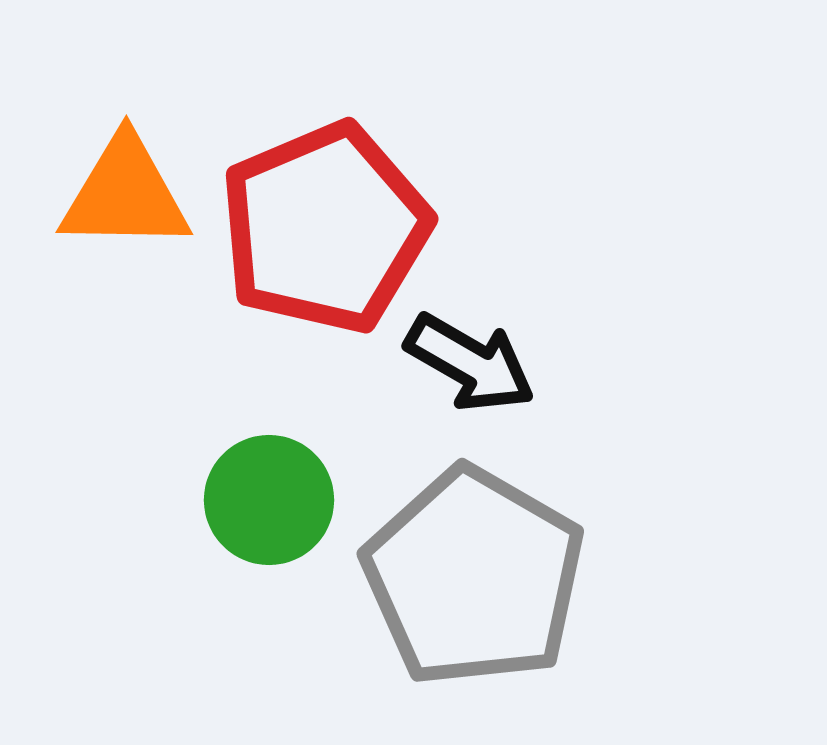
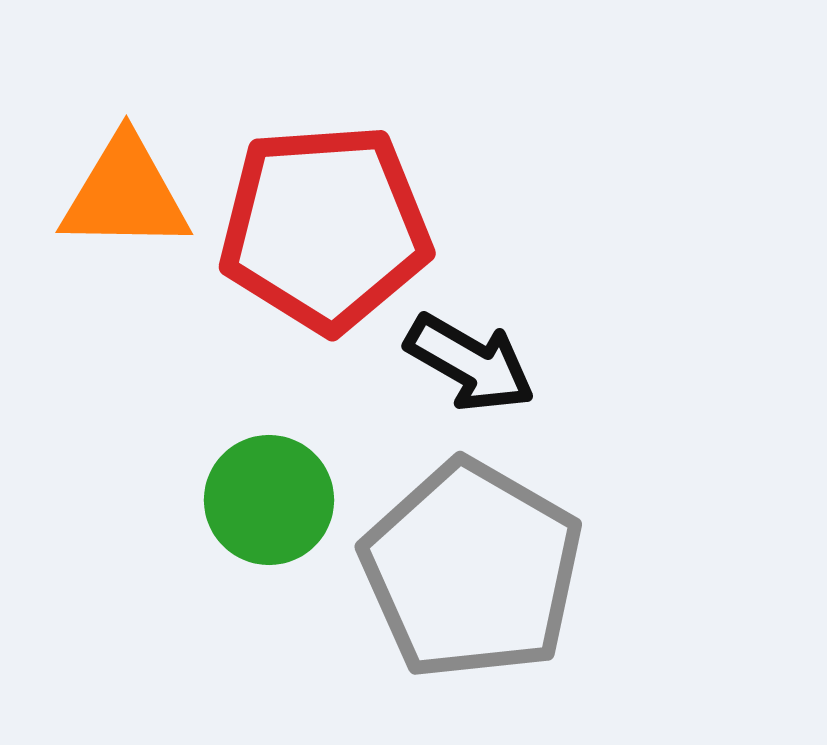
red pentagon: rotated 19 degrees clockwise
gray pentagon: moved 2 px left, 7 px up
